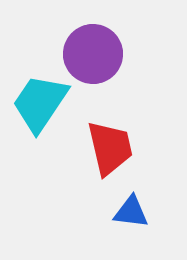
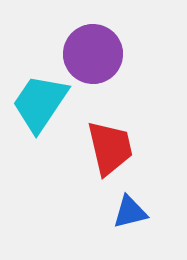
blue triangle: moved 1 px left; rotated 21 degrees counterclockwise
